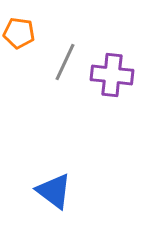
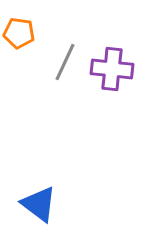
purple cross: moved 6 px up
blue triangle: moved 15 px left, 13 px down
